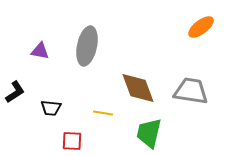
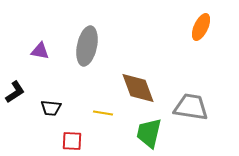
orange ellipse: rotated 28 degrees counterclockwise
gray trapezoid: moved 16 px down
